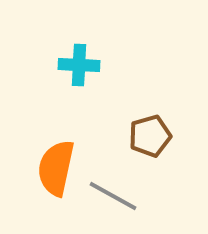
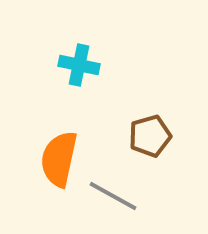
cyan cross: rotated 9 degrees clockwise
orange semicircle: moved 3 px right, 9 px up
